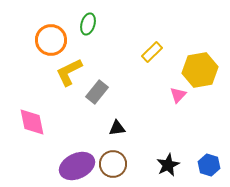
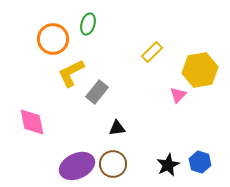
orange circle: moved 2 px right, 1 px up
yellow L-shape: moved 2 px right, 1 px down
blue hexagon: moved 9 px left, 3 px up
